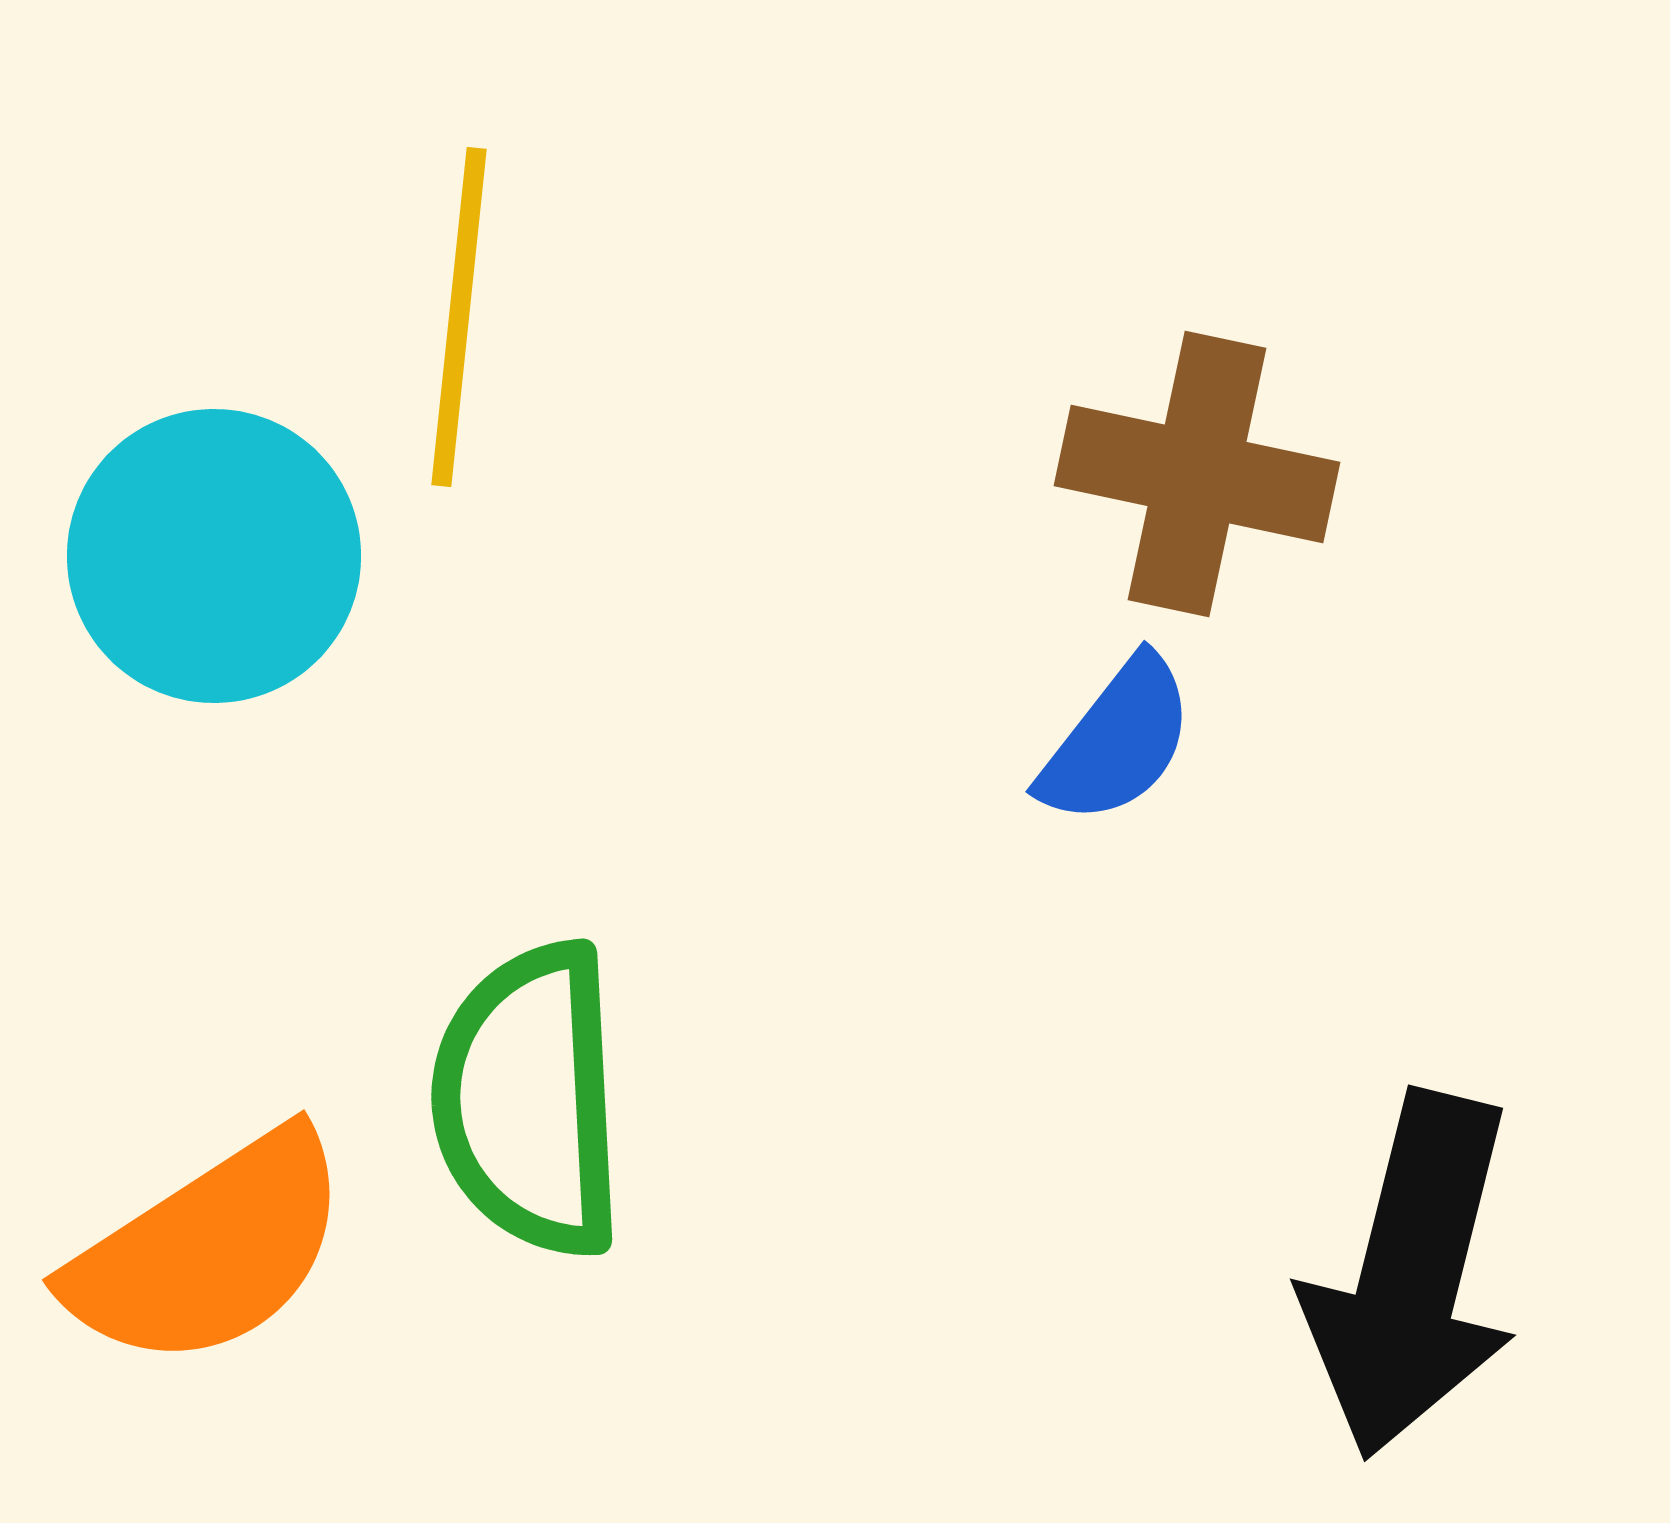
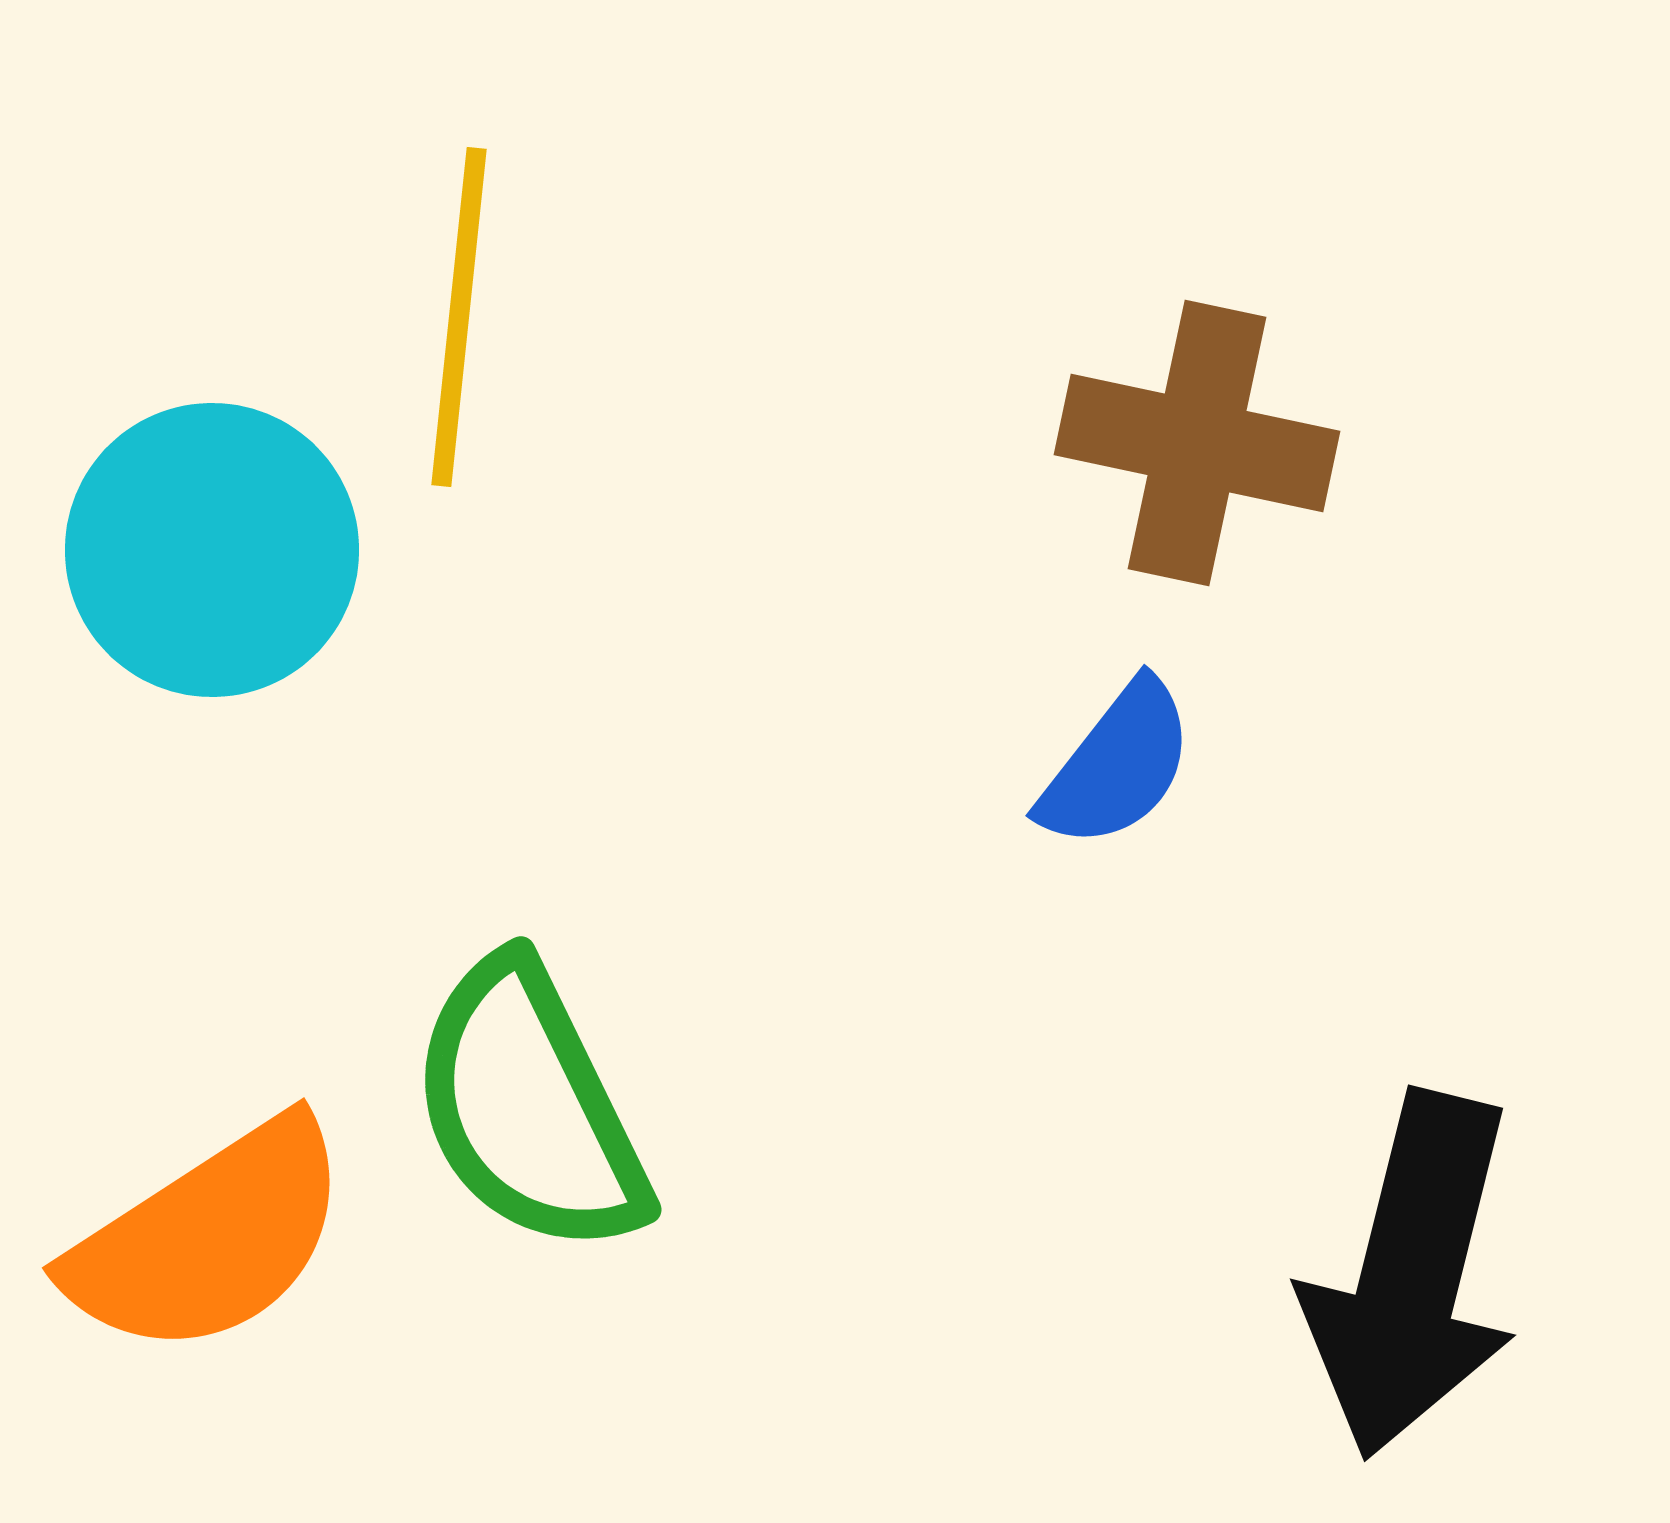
brown cross: moved 31 px up
cyan circle: moved 2 px left, 6 px up
blue semicircle: moved 24 px down
green semicircle: moved 7 px down; rotated 23 degrees counterclockwise
orange semicircle: moved 12 px up
